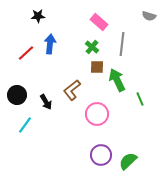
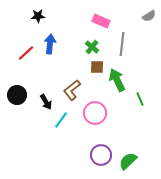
gray semicircle: rotated 48 degrees counterclockwise
pink rectangle: moved 2 px right, 1 px up; rotated 18 degrees counterclockwise
pink circle: moved 2 px left, 1 px up
cyan line: moved 36 px right, 5 px up
